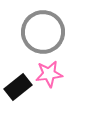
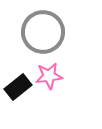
pink star: moved 2 px down
